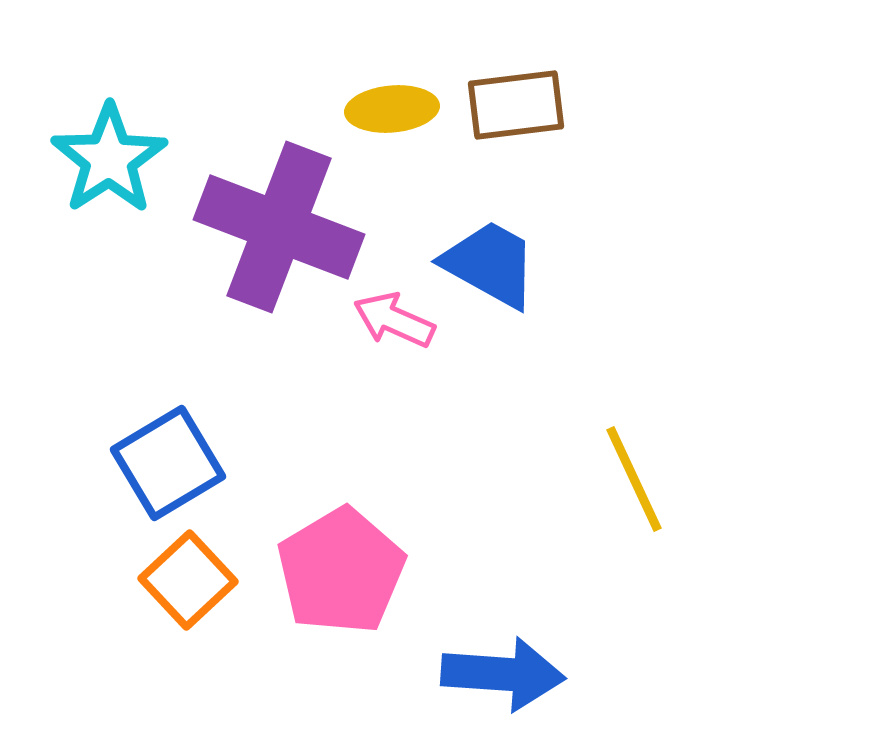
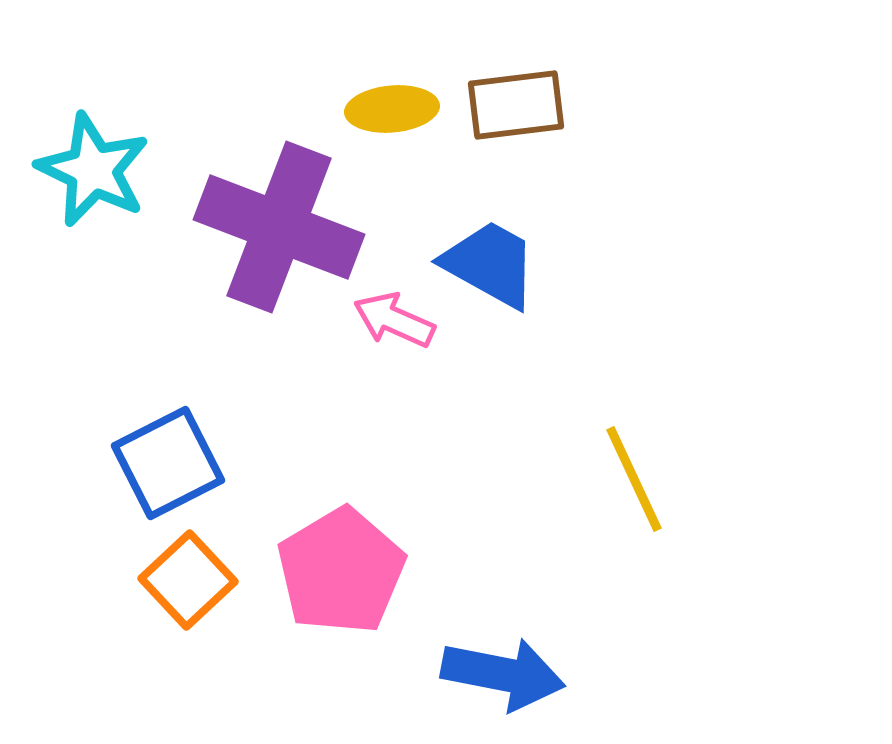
cyan star: moved 16 px left, 11 px down; rotated 13 degrees counterclockwise
blue square: rotated 4 degrees clockwise
blue arrow: rotated 7 degrees clockwise
